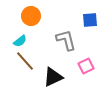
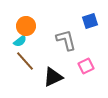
orange circle: moved 5 px left, 10 px down
blue square: moved 1 px down; rotated 14 degrees counterclockwise
